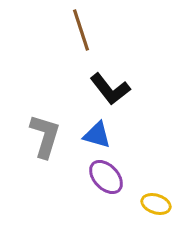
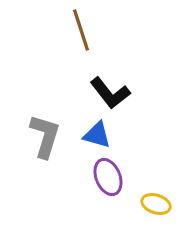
black L-shape: moved 4 px down
purple ellipse: moved 2 px right; rotated 21 degrees clockwise
